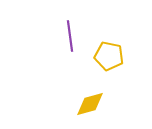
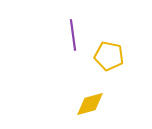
purple line: moved 3 px right, 1 px up
